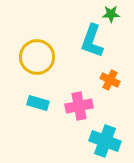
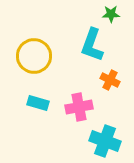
cyan L-shape: moved 4 px down
yellow circle: moved 3 px left, 1 px up
pink cross: moved 1 px down
